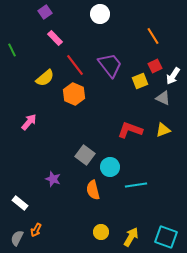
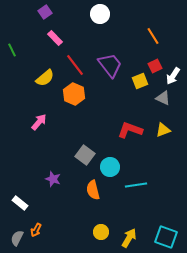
pink arrow: moved 10 px right
yellow arrow: moved 2 px left, 1 px down
